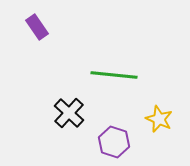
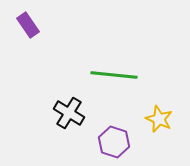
purple rectangle: moved 9 px left, 2 px up
black cross: rotated 12 degrees counterclockwise
